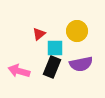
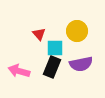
red triangle: rotated 32 degrees counterclockwise
